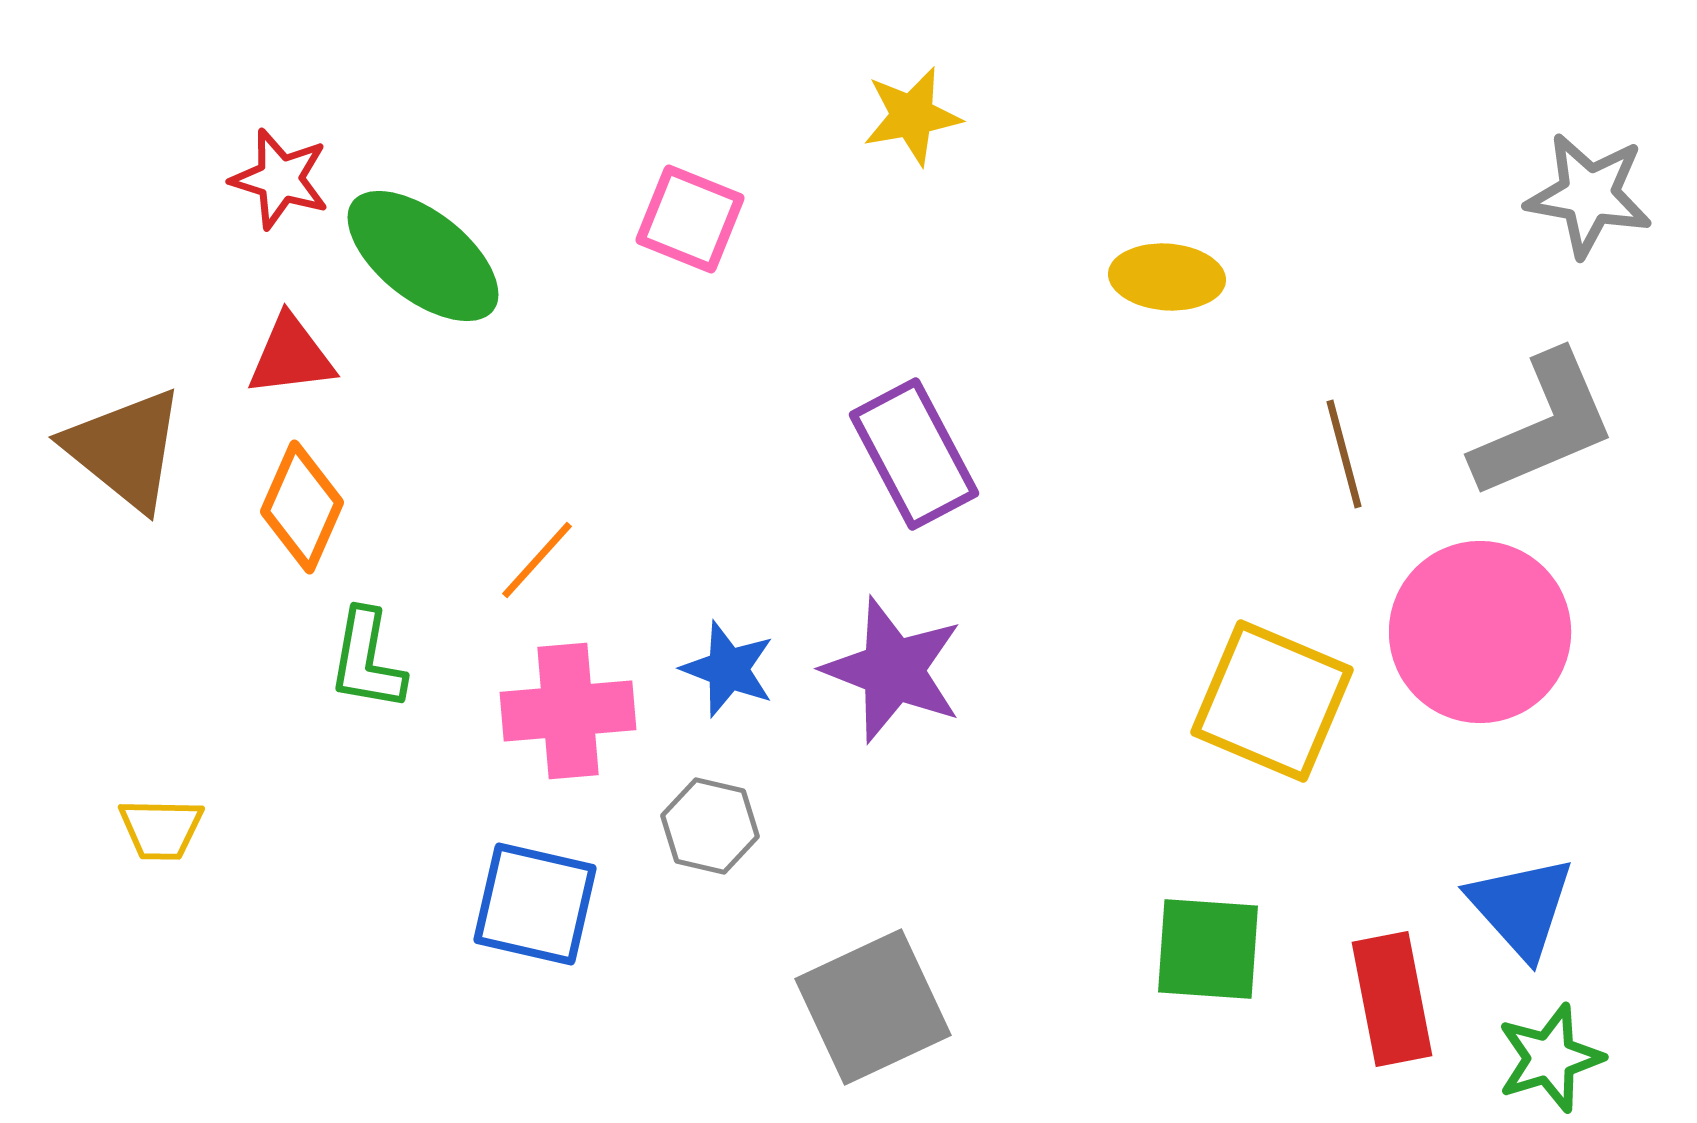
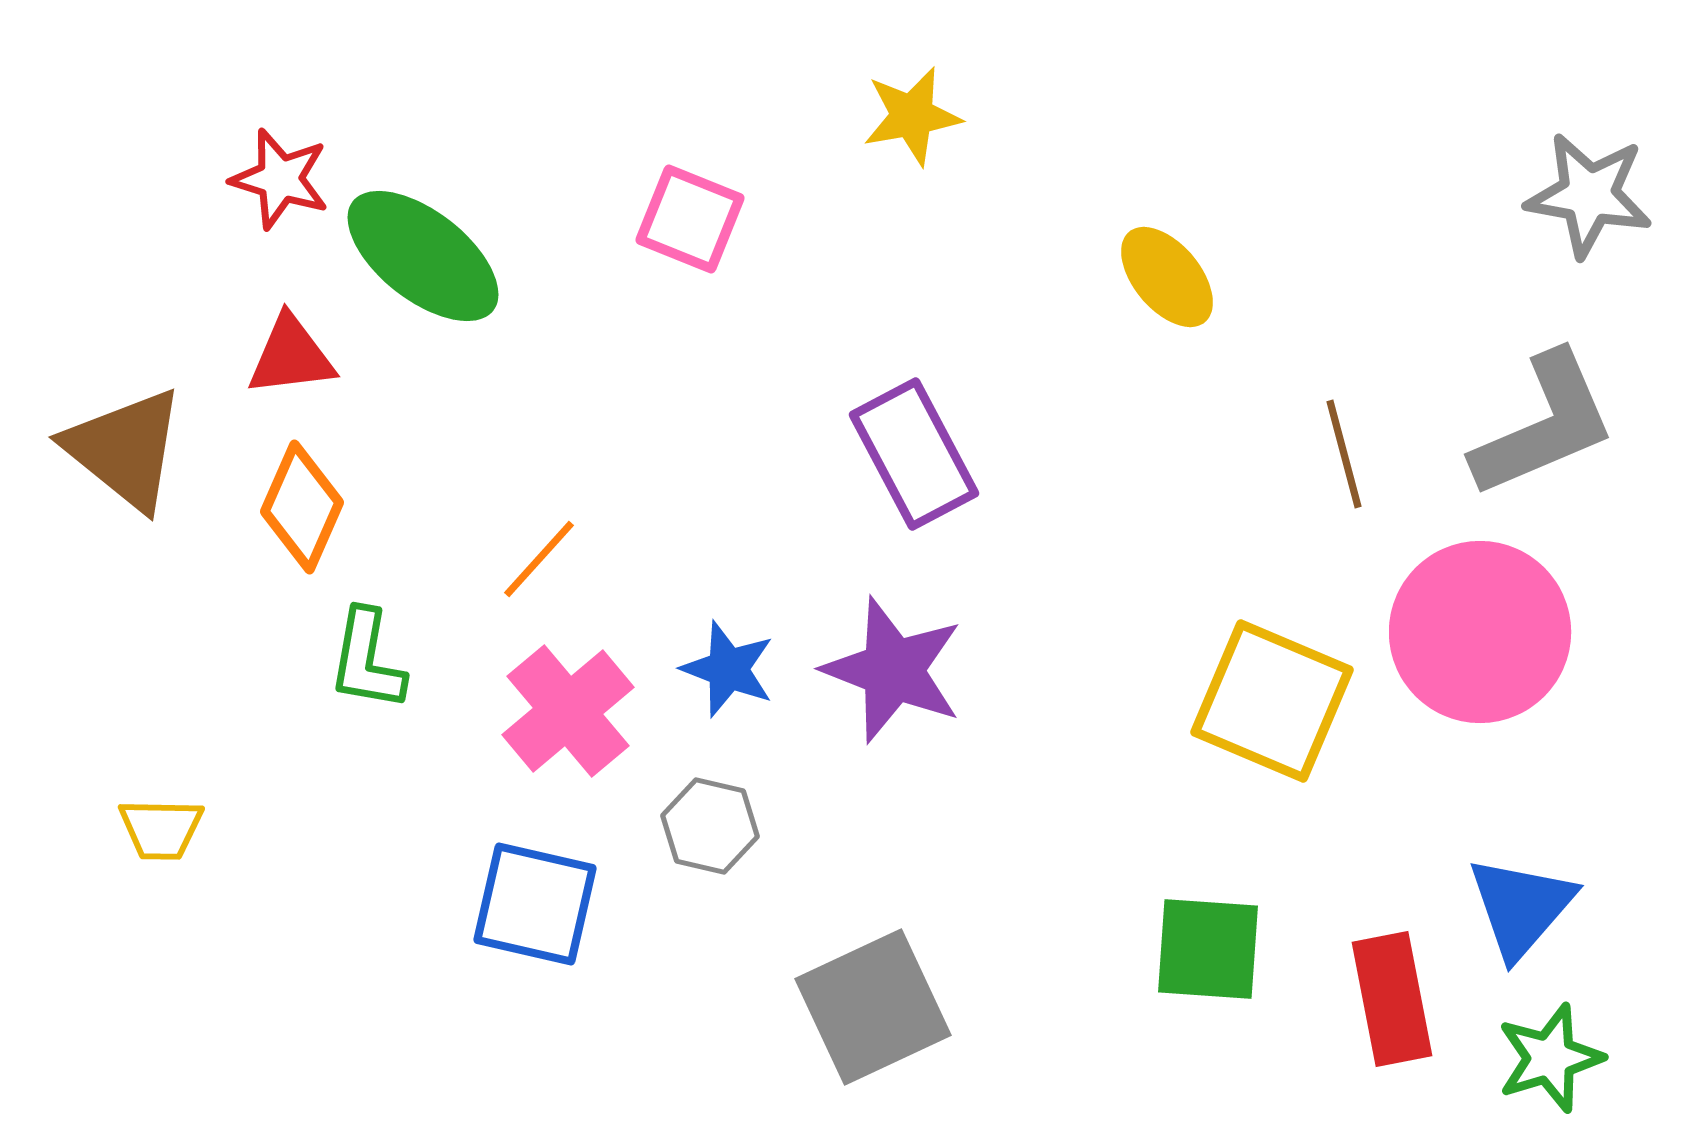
yellow ellipse: rotated 46 degrees clockwise
orange line: moved 2 px right, 1 px up
pink cross: rotated 35 degrees counterclockwise
blue triangle: rotated 23 degrees clockwise
